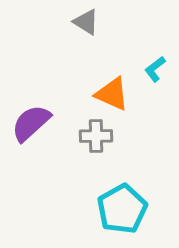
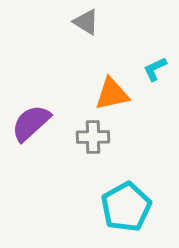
cyan L-shape: rotated 12 degrees clockwise
orange triangle: rotated 36 degrees counterclockwise
gray cross: moved 3 px left, 1 px down
cyan pentagon: moved 4 px right, 2 px up
